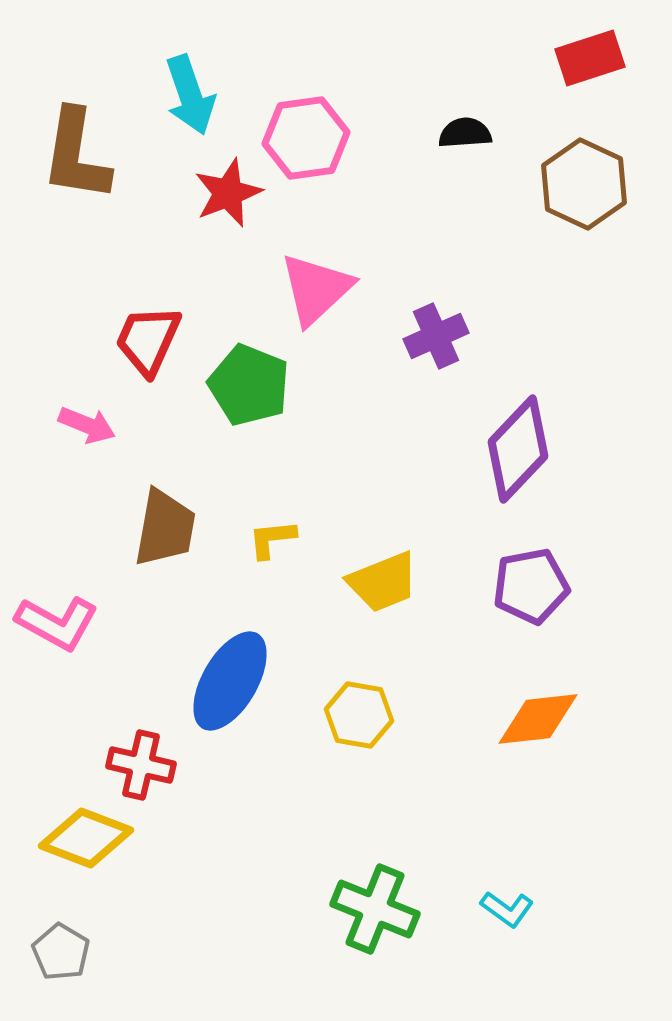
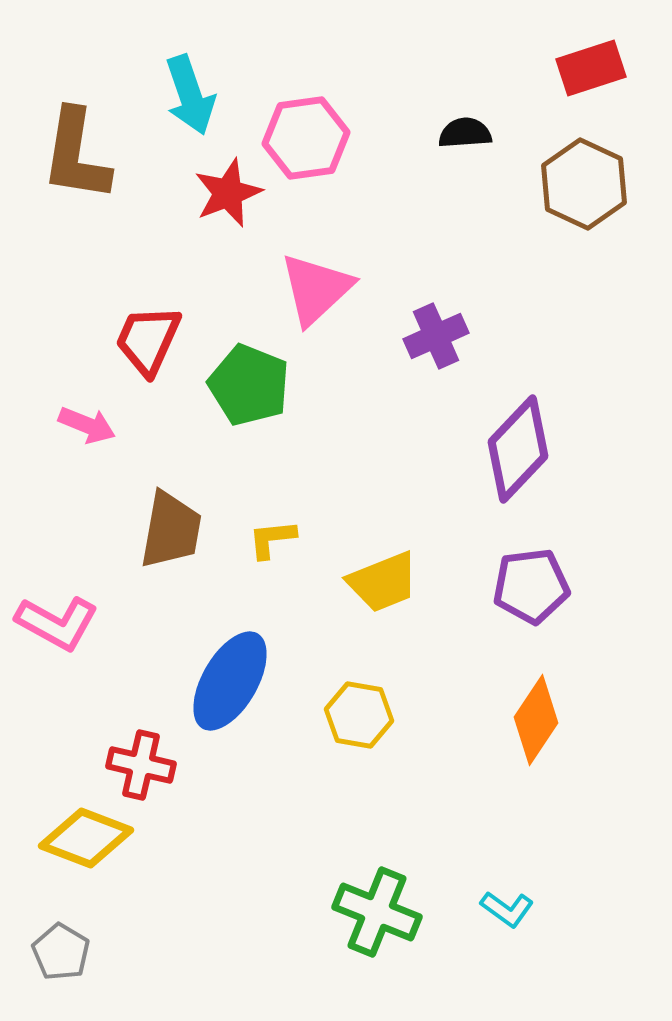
red rectangle: moved 1 px right, 10 px down
brown trapezoid: moved 6 px right, 2 px down
purple pentagon: rotated 4 degrees clockwise
orange diamond: moved 2 px left, 1 px down; rotated 50 degrees counterclockwise
green cross: moved 2 px right, 3 px down
